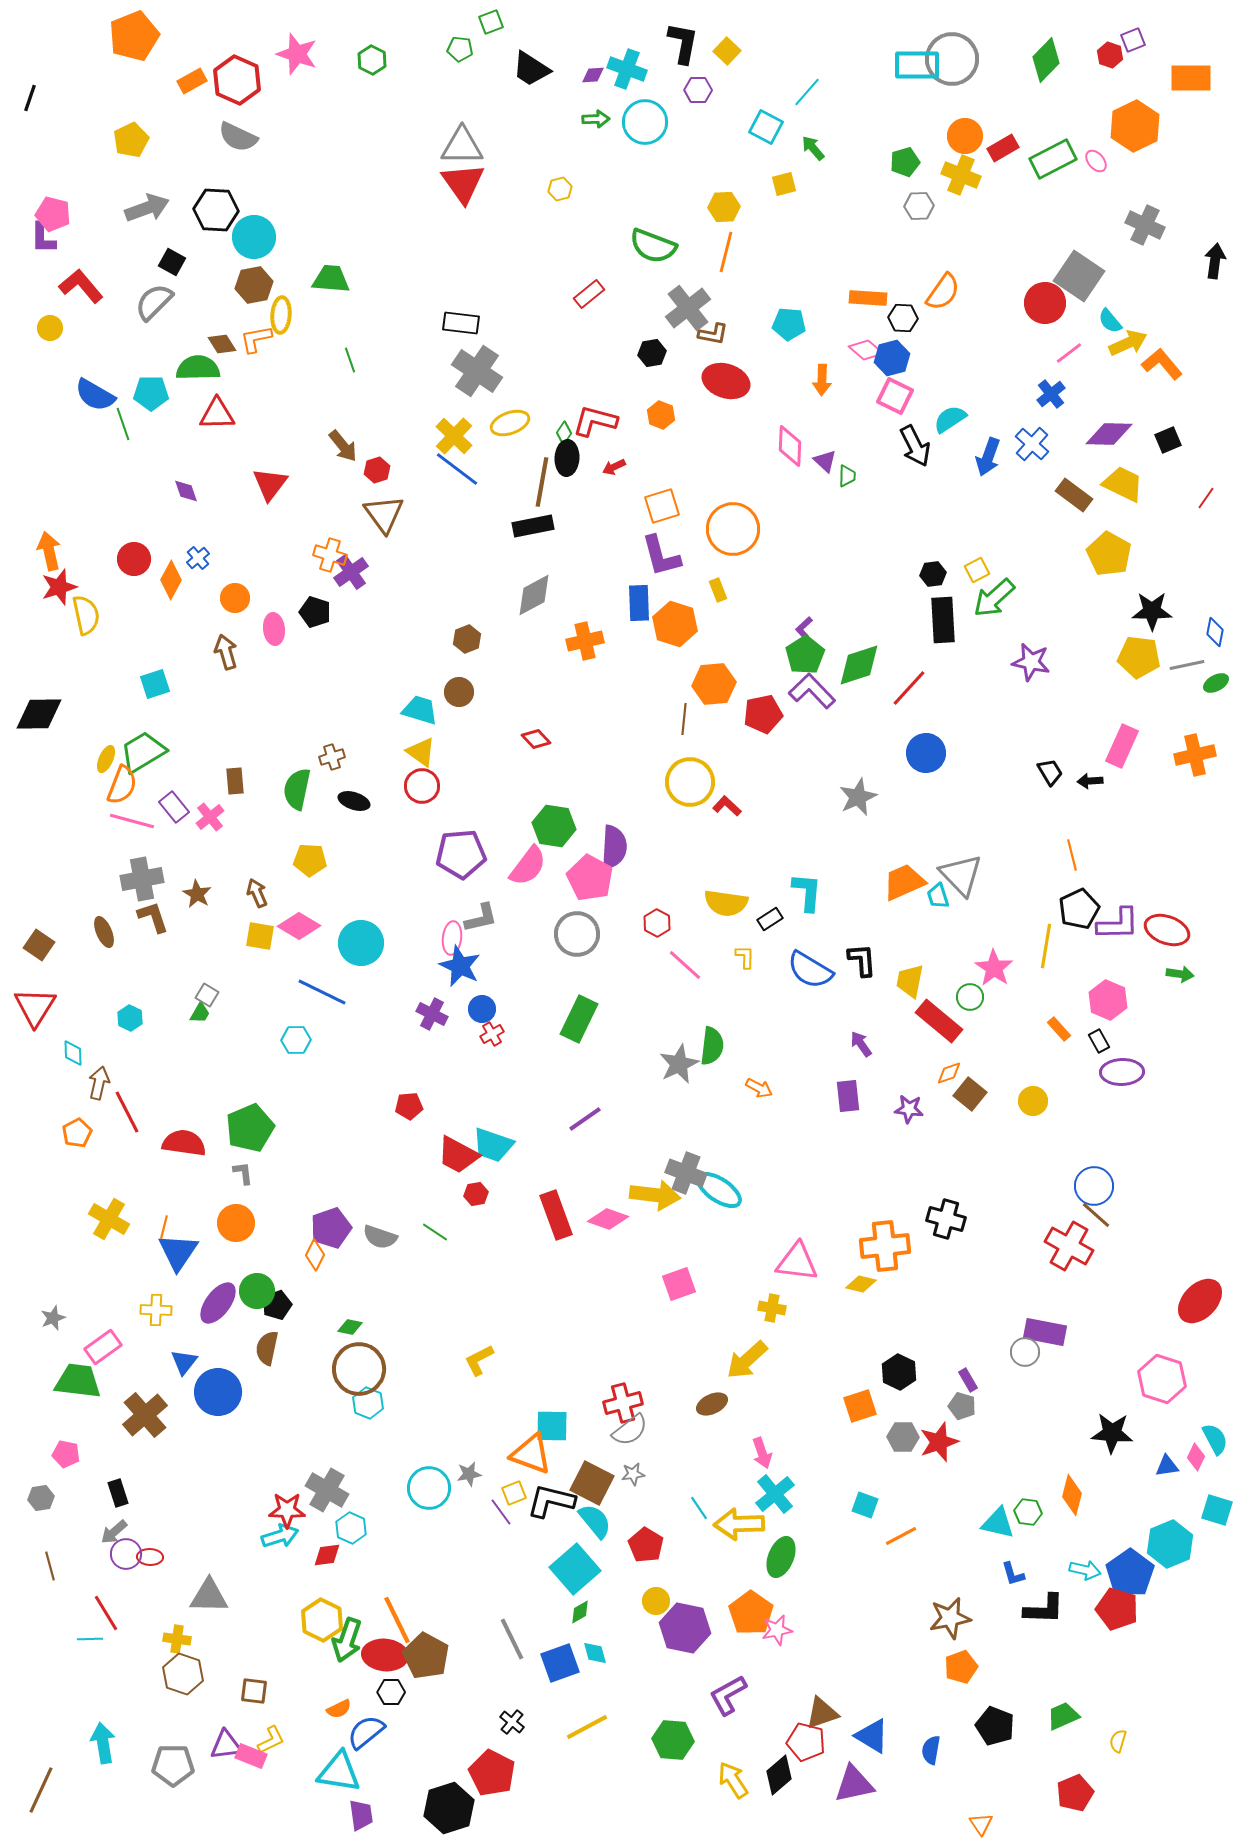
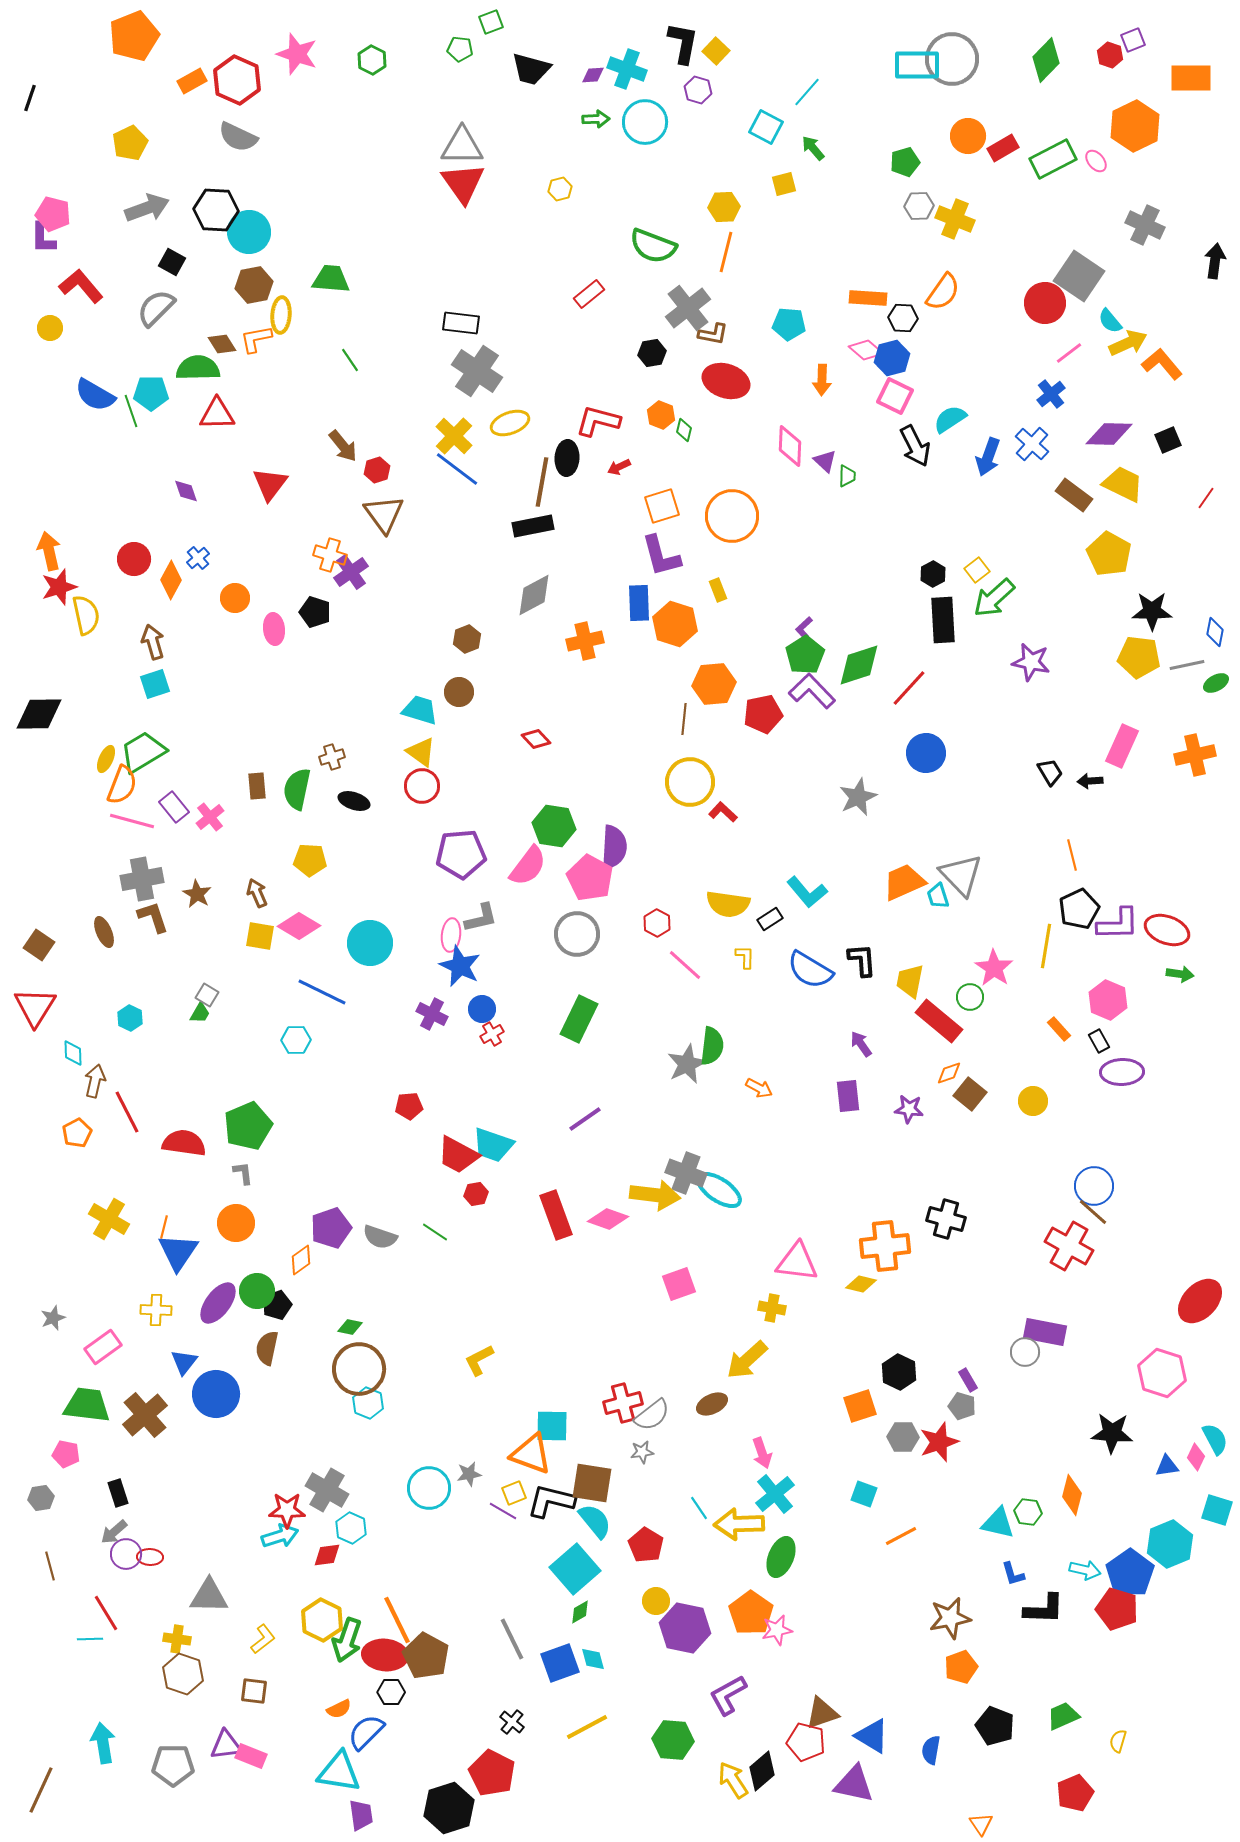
yellow square at (727, 51): moved 11 px left
black trapezoid at (531, 69): rotated 18 degrees counterclockwise
purple hexagon at (698, 90): rotated 16 degrees clockwise
orange circle at (965, 136): moved 3 px right
yellow pentagon at (131, 140): moved 1 px left, 3 px down
yellow cross at (961, 175): moved 6 px left, 44 px down
cyan circle at (254, 237): moved 5 px left, 5 px up
gray semicircle at (154, 302): moved 2 px right, 6 px down
green line at (350, 360): rotated 15 degrees counterclockwise
red L-shape at (595, 421): moved 3 px right
green line at (123, 424): moved 8 px right, 13 px up
green diamond at (564, 433): moved 120 px right, 3 px up; rotated 20 degrees counterclockwise
red arrow at (614, 467): moved 5 px right
orange circle at (733, 529): moved 1 px left, 13 px up
yellow square at (977, 570): rotated 10 degrees counterclockwise
black hexagon at (933, 574): rotated 20 degrees counterclockwise
brown arrow at (226, 652): moved 73 px left, 10 px up
brown rectangle at (235, 781): moved 22 px right, 5 px down
red L-shape at (727, 806): moved 4 px left, 6 px down
cyan L-shape at (807, 892): rotated 135 degrees clockwise
yellow semicircle at (726, 903): moved 2 px right, 1 px down
pink ellipse at (452, 938): moved 1 px left, 3 px up
cyan circle at (361, 943): moved 9 px right
gray star at (679, 1064): moved 8 px right
brown arrow at (99, 1083): moved 4 px left, 2 px up
green pentagon at (250, 1128): moved 2 px left, 2 px up
brown line at (1096, 1215): moved 3 px left, 3 px up
orange diamond at (315, 1255): moved 14 px left, 5 px down; rotated 28 degrees clockwise
pink hexagon at (1162, 1379): moved 6 px up
green trapezoid at (78, 1381): moved 9 px right, 24 px down
blue circle at (218, 1392): moved 2 px left, 2 px down
gray semicircle at (630, 1430): moved 22 px right, 15 px up
gray star at (633, 1474): moved 9 px right, 22 px up
brown square at (592, 1483): rotated 18 degrees counterclockwise
cyan square at (865, 1505): moved 1 px left, 11 px up
purple line at (501, 1512): moved 2 px right, 1 px up; rotated 24 degrees counterclockwise
cyan diamond at (595, 1653): moved 2 px left, 6 px down
blue semicircle at (366, 1732): rotated 6 degrees counterclockwise
yellow L-shape at (271, 1740): moved 8 px left, 101 px up; rotated 12 degrees counterclockwise
black diamond at (779, 1775): moved 17 px left, 4 px up
purple triangle at (854, 1784): rotated 24 degrees clockwise
